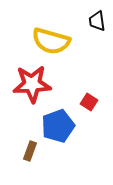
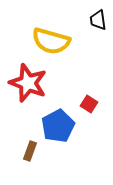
black trapezoid: moved 1 px right, 1 px up
red star: moved 4 px left, 1 px up; rotated 24 degrees clockwise
red square: moved 2 px down
blue pentagon: rotated 8 degrees counterclockwise
